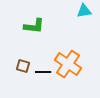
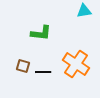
green L-shape: moved 7 px right, 7 px down
orange cross: moved 8 px right
